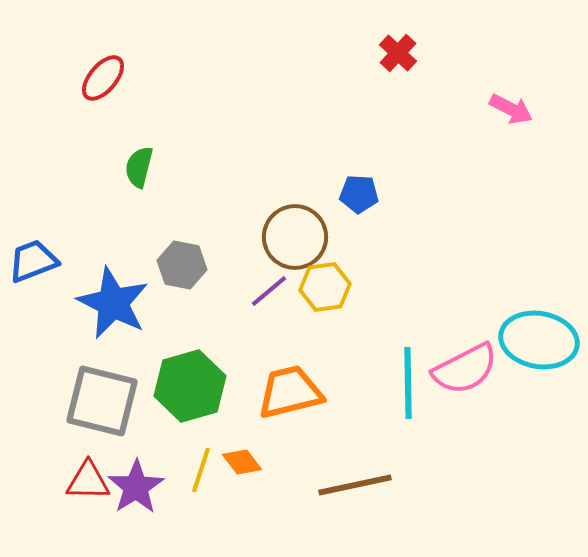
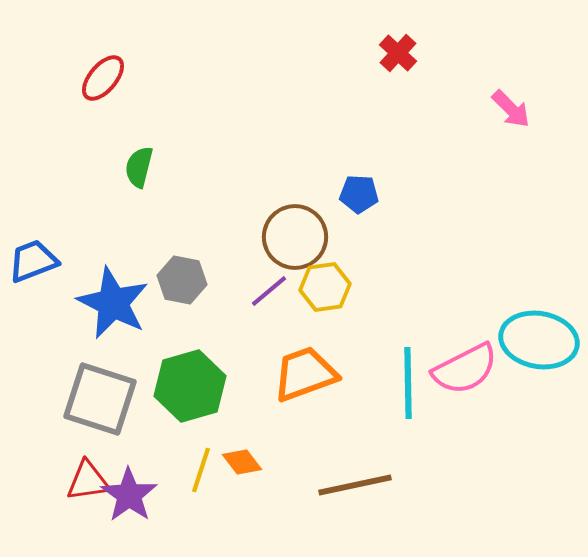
pink arrow: rotated 18 degrees clockwise
gray hexagon: moved 15 px down
orange trapezoid: moved 15 px right, 18 px up; rotated 6 degrees counterclockwise
gray square: moved 2 px left, 2 px up; rotated 4 degrees clockwise
red triangle: rotated 9 degrees counterclockwise
purple star: moved 7 px left, 8 px down; rotated 4 degrees counterclockwise
